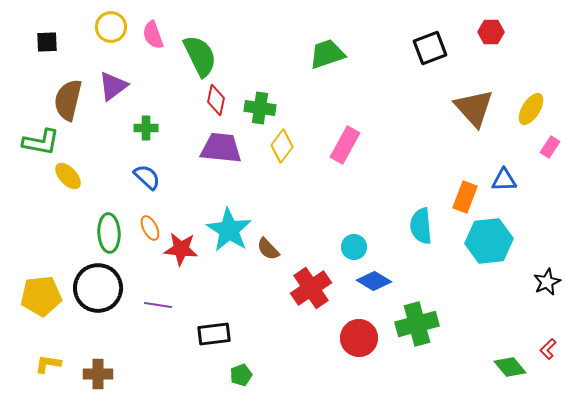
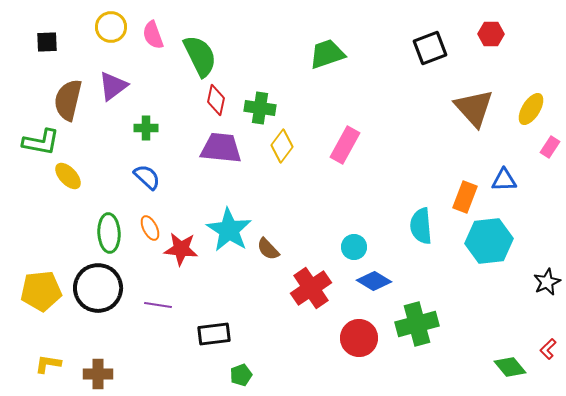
red hexagon at (491, 32): moved 2 px down
yellow pentagon at (41, 296): moved 5 px up
